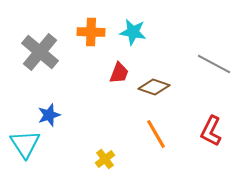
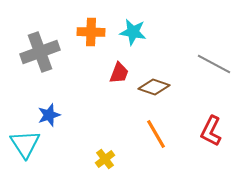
gray cross: rotated 30 degrees clockwise
